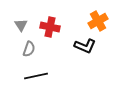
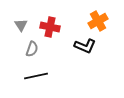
gray semicircle: moved 3 px right
